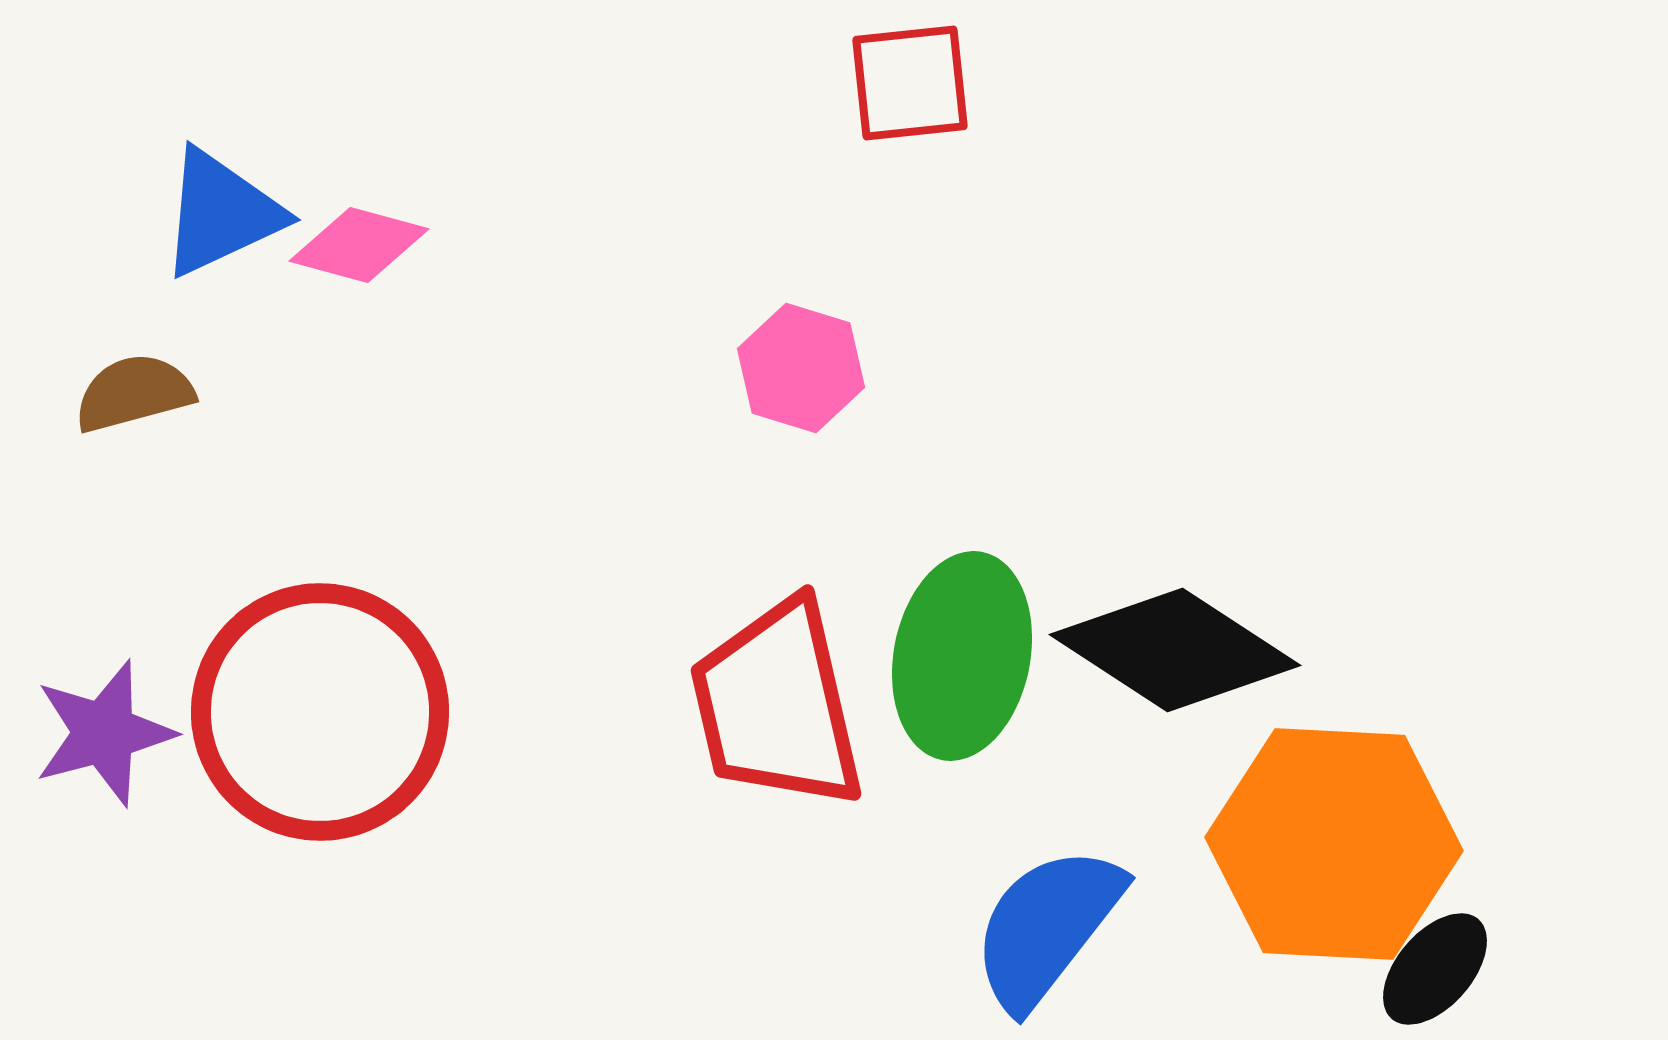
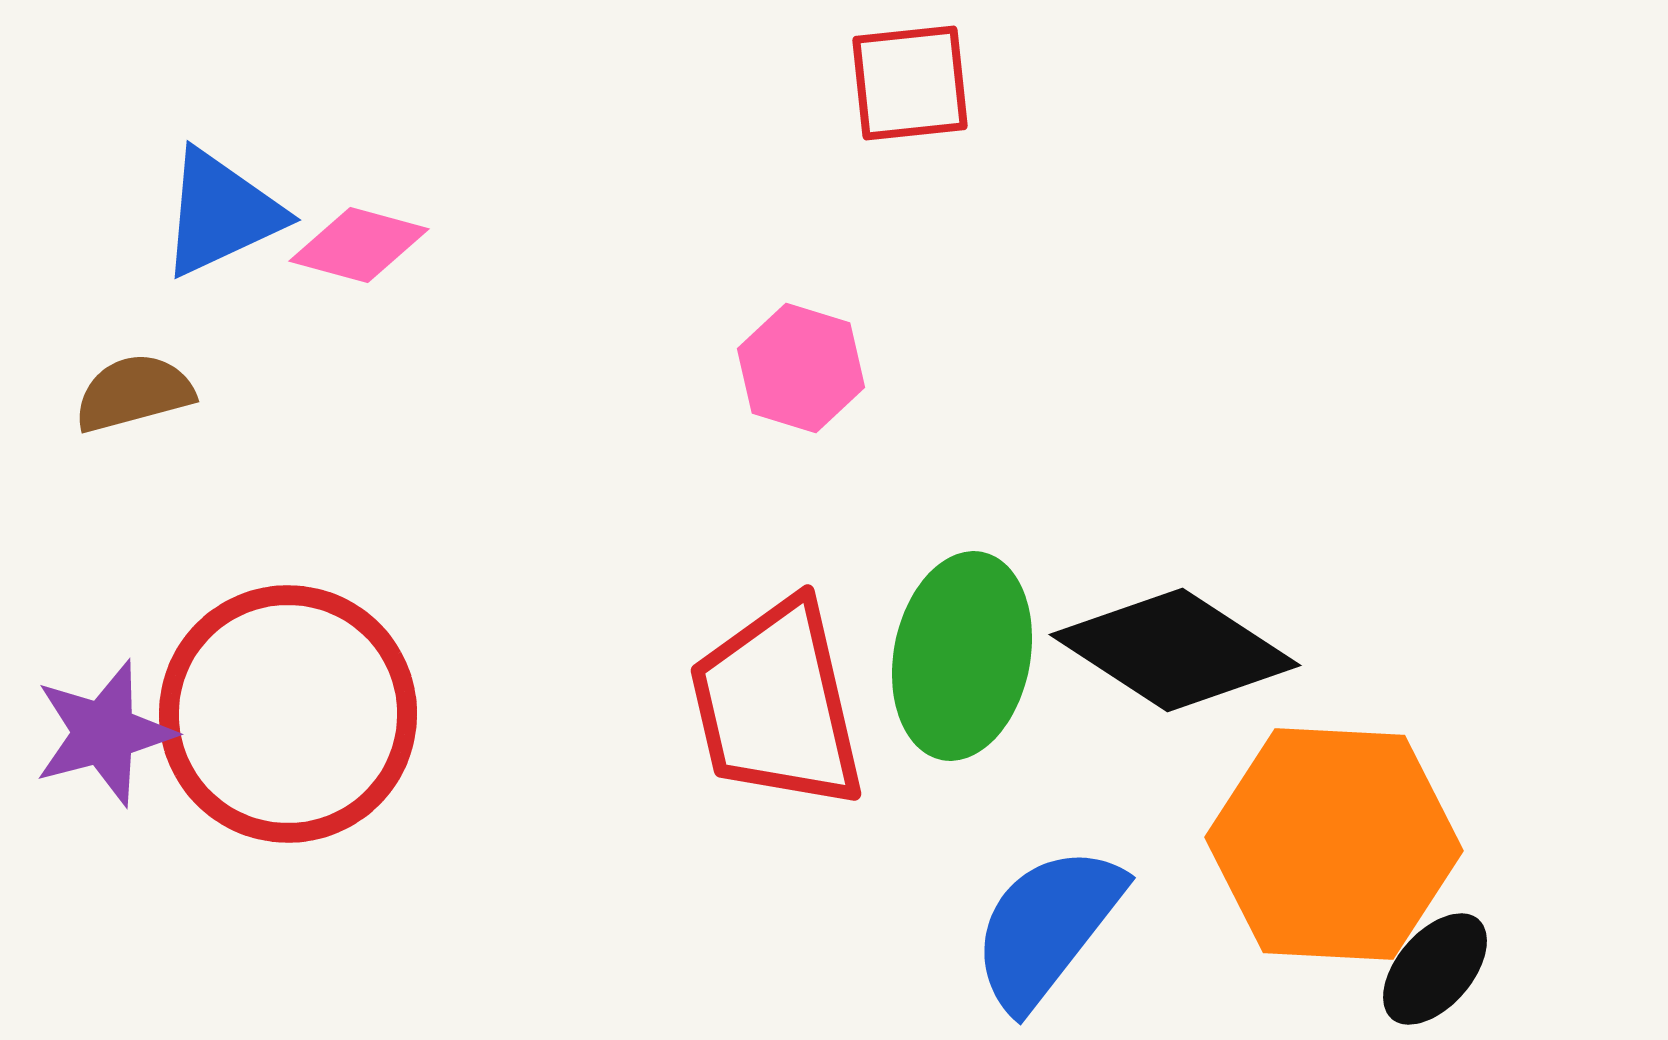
red circle: moved 32 px left, 2 px down
